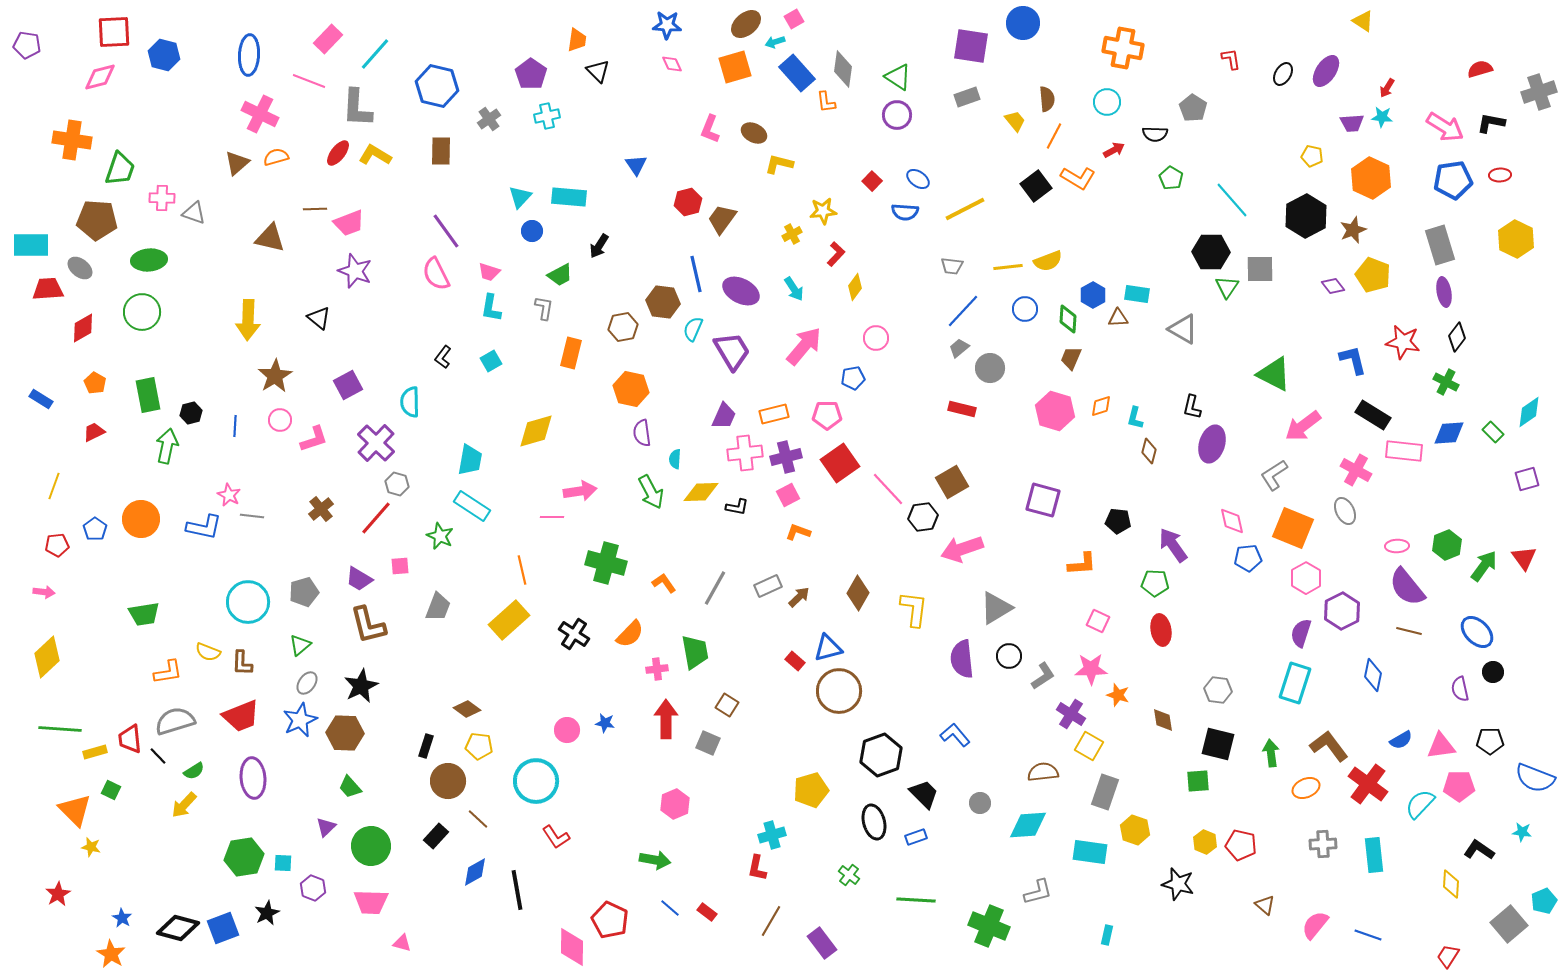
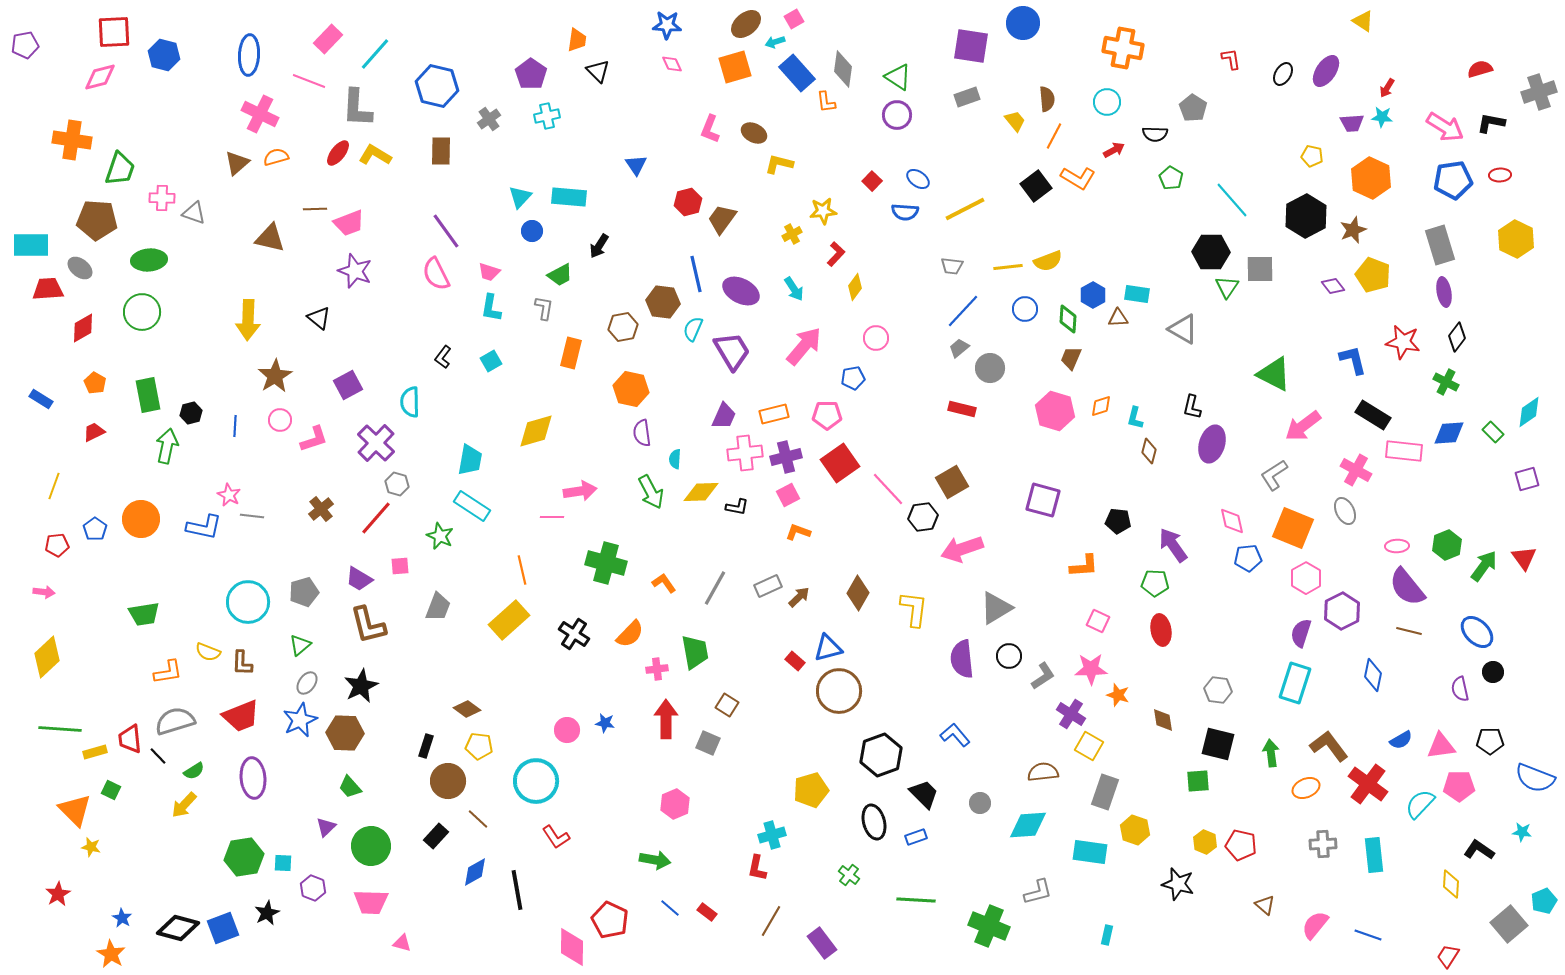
purple pentagon at (27, 45): moved 2 px left; rotated 20 degrees counterclockwise
orange L-shape at (1082, 564): moved 2 px right, 2 px down
